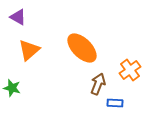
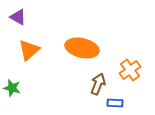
orange ellipse: rotated 32 degrees counterclockwise
